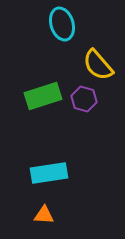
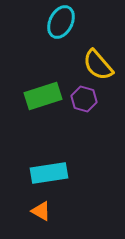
cyan ellipse: moved 1 px left, 2 px up; rotated 44 degrees clockwise
orange triangle: moved 3 px left, 4 px up; rotated 25 degrees clockwise
